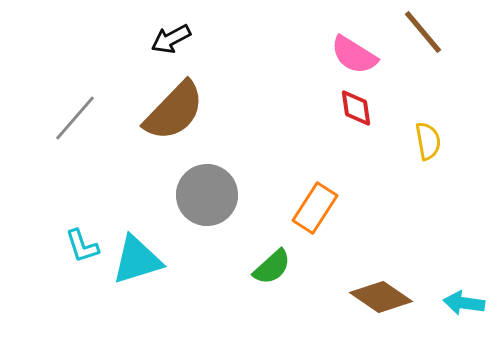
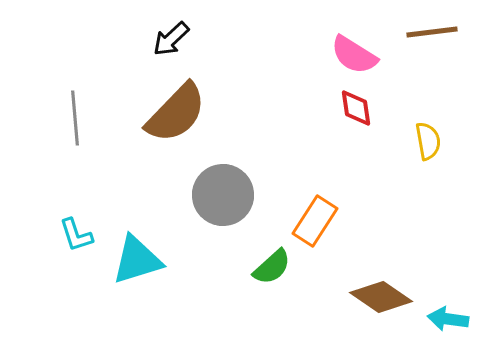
brown line: moved 9 px right; rotated 57 degrees counterclockwise
black arrow: rotated 15 degrees counterclockwise
brown semicircle: moved 2 px right, 2 px down
gray line: rotated 46 degrees counterclockwise
gray circle: moved 16 px right
orange rectangle: moved 13 px down
cyan L-shape: moved 6 px left, 11 px up
cyan arrow: moved 16 px left, 16 px down
